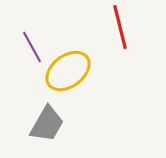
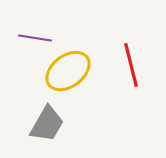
red line: moved 11 px right, 38 px down
purple line: moved 3 px right, 9 px up; rotated 52 degrees counterclockwise
